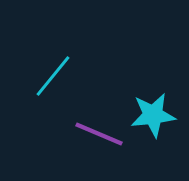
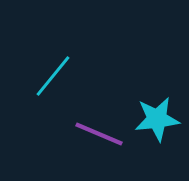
cyan star: moved 4 px right, 4 px down
